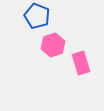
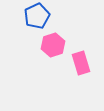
blue pentagon: rotated 25 degrees clockwise
